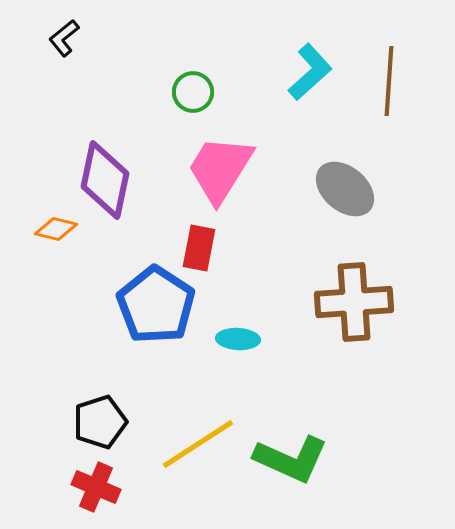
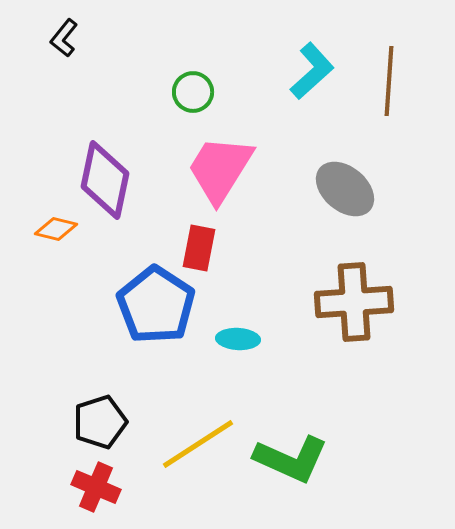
black L-shape: rotated 12 degrees counterclockwise
cyan L-shape: moved 2 px right, 1 px up
